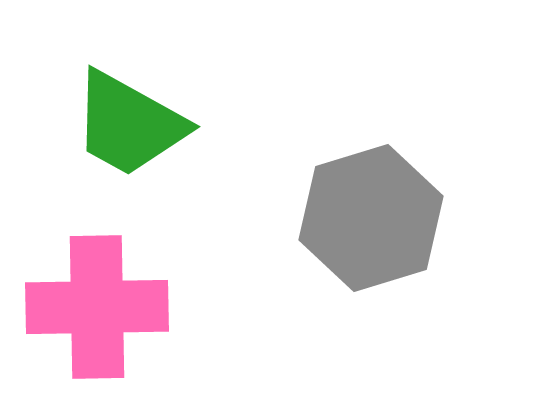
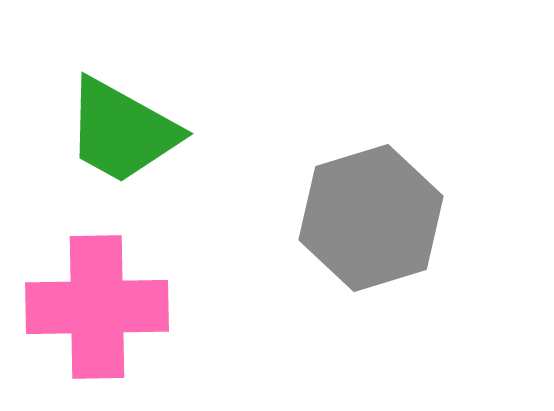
green trapezoid: moved 7 px left, 7 px down
